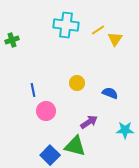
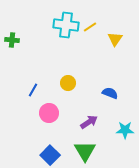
yellow line: moved 8 px left, 3 px up
green cross: rotated 24 degrees clockwise
yellow circle: moved 9 px left
blue line: rotated 40 degrees clockwise
pink circle: moved 3 px right, 2 px down
green triangle: moved 10 px right, 5 px down; rotated 45 degrees clockwise
